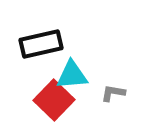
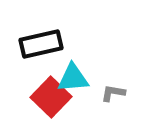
cyan triangle: moved 1 px right, 3 px down
red square: moved 3 px left, 3 px up
